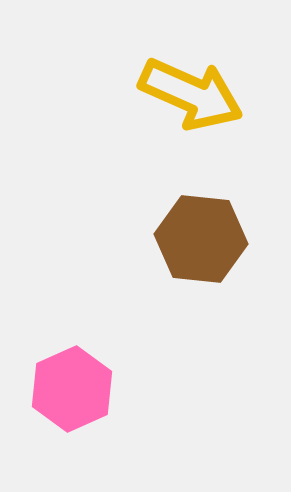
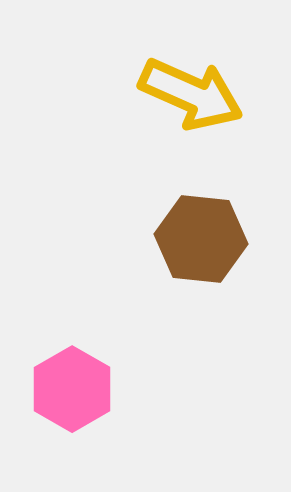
pink hexagon: rotated 6 degrees counterclockwise
